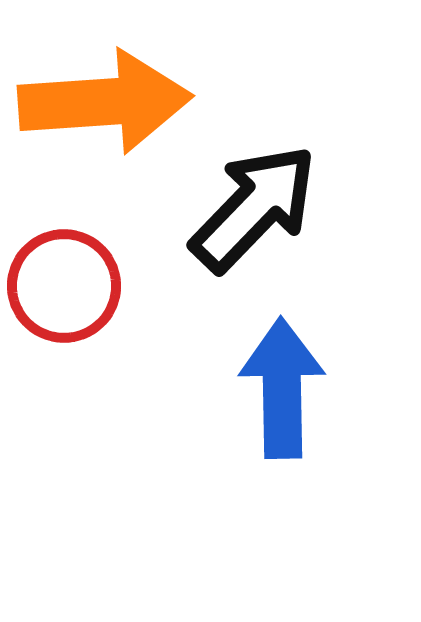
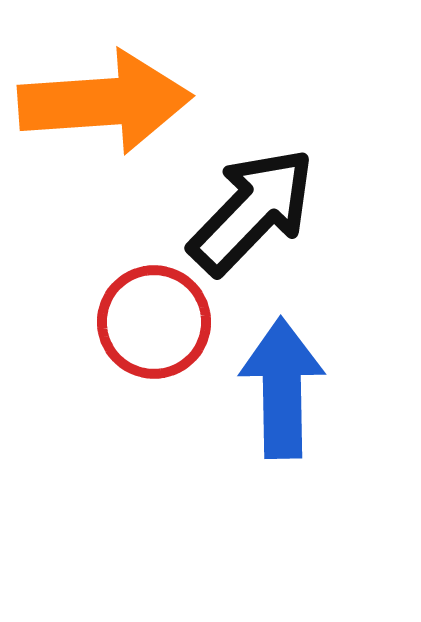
black arrow: moved 2 px left, 3 px down
red circle: moved 90 px right, 36 px down
